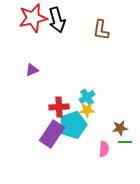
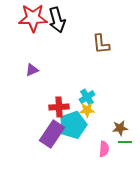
red star: rotated 12 degrees clockwise
brown L-shape: moved 14 px down; rotated 15 degrees counterclockwise
